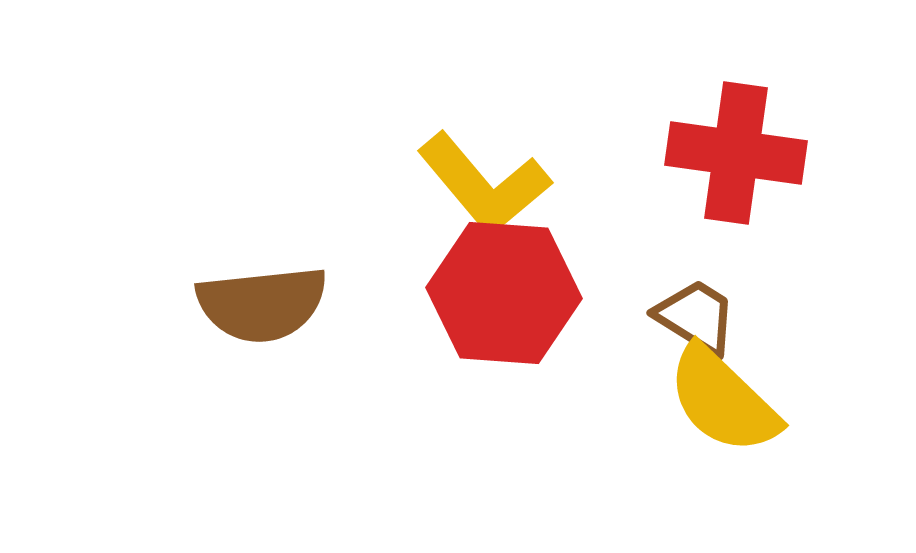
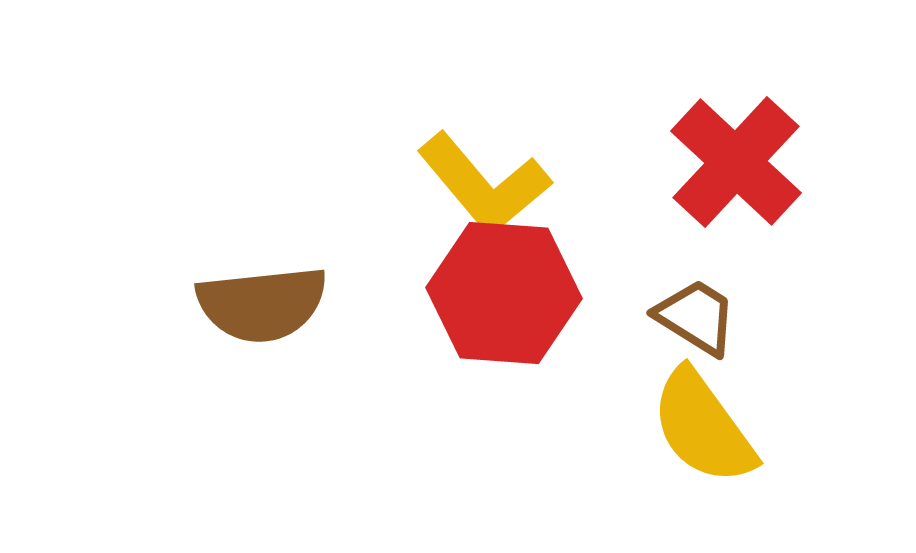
red cross: moved 9 px down; rotated 35 degrees clockwise
yellow semicircle: moved 20 px left, 27 px down; rotated 10 degrees clockwise
